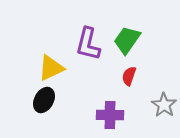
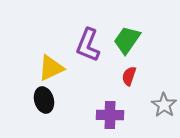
purple L-shape: moved 1 px down; rotated 8 degrees clockwise
black ellipse: rotated 45 degrees counterclockwise
